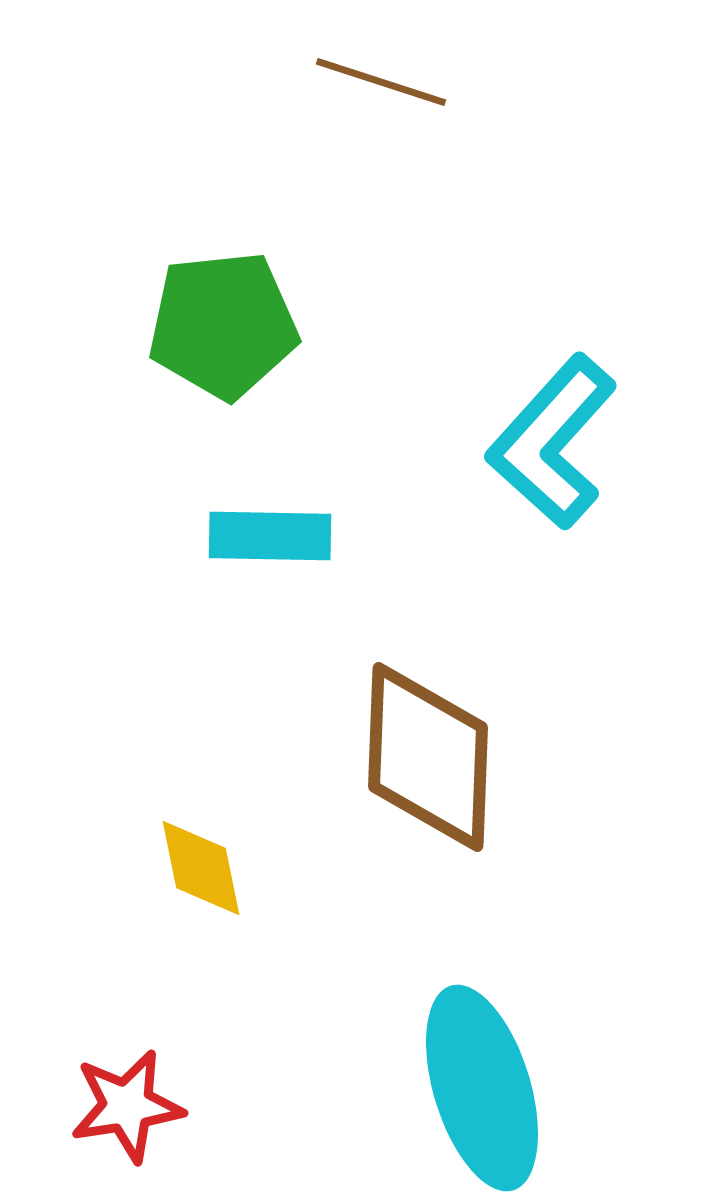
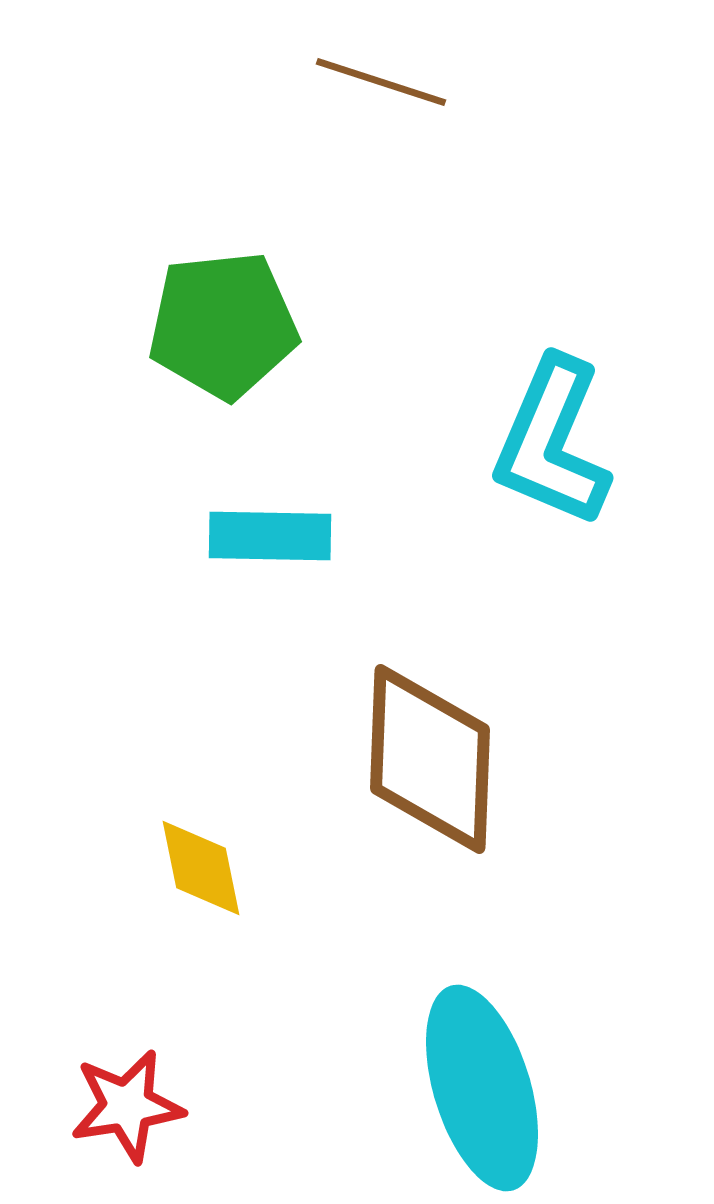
cyan L-shape: rotated 19 degrees counterclockwise
brown diamond: moved 2 px right, 2 px down
